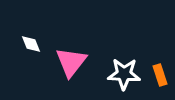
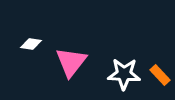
white diamond: rotated 60 degrees counterclockwise
orange rectangle: rotated 25 degrees counterclockwise
